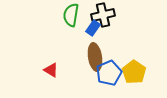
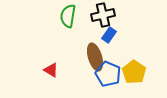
green semicircle: moved 3 px left, 1 px down
blue rectangle: moved 16 px right, 7 px down
brown ellipse: rotated 8 degrees counterclockwise
blue pentagon: moved 1 px left, 1 px down; rotated 25 degrees counterclockwise
